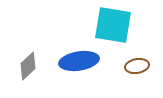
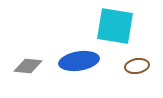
cyan square: moved 2 px right, 1 px down
gray diamond: rotated 48 degrees clockwise
